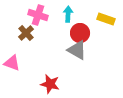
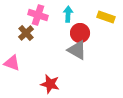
yellow rectangle: moved 2 px up
